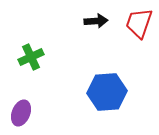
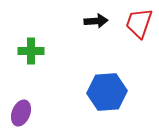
green cross: moved 6 px up; rotated 25 degrees clockwise
